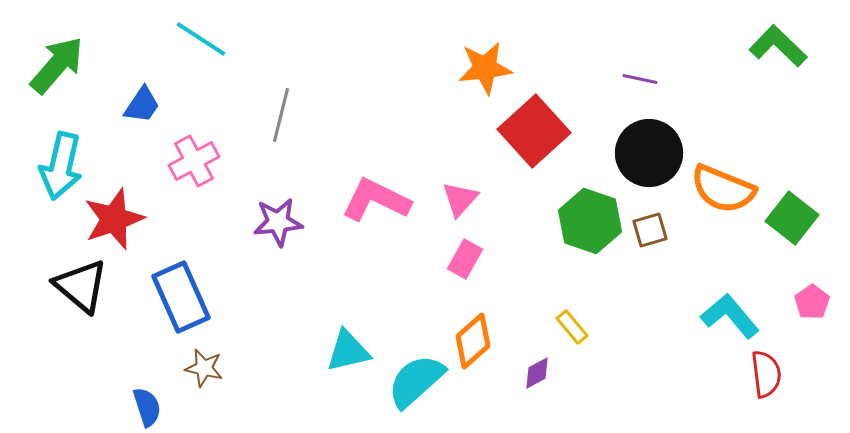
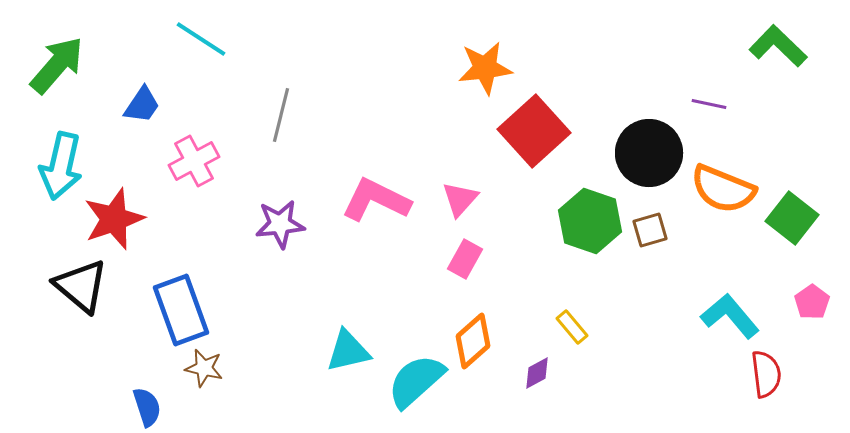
purple line: moved 69 px right, 25 px down
purple star: moved 2 px right, 2 px down
blue rectangle: moved 13 px down; rotated 4 degrees clockwise
